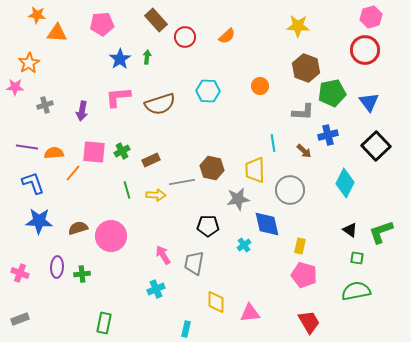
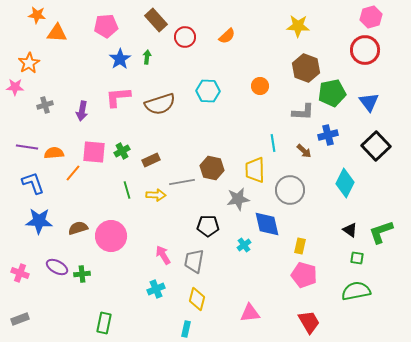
pink pentagon at (102, 24): moved 4 px right, 2 px down
gray trapezoid at (194, 263): moved 2 px up
purple ellipse at (57, 267): rotated 65 degrees counterclockwise
yellow diamond at (216, 302): moved 19 px left, 3 px up; rotated 15 degrees clockwise
